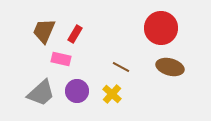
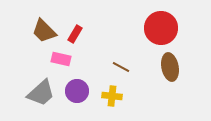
brown trapezoid: rotated 68 degrees counterclockwise
brown ellipse: rotated 64 degrees clockwise
yellow cross: moved 2 px down; rotated 36 degrees counterclockwise
